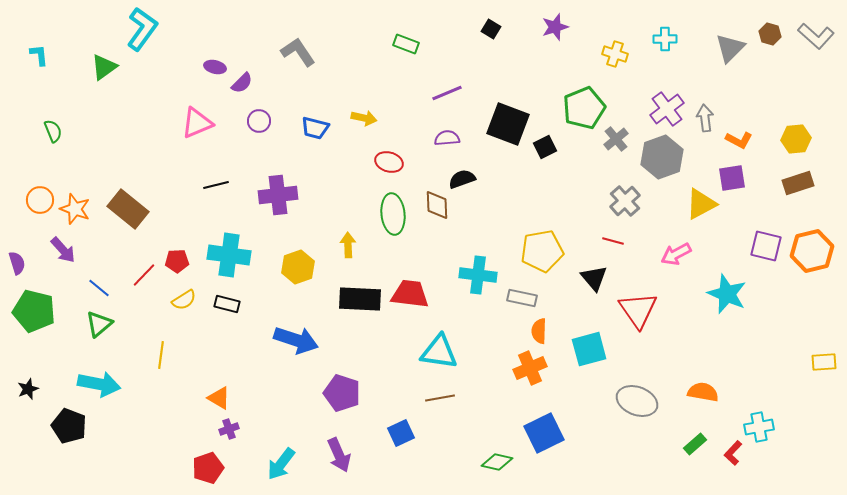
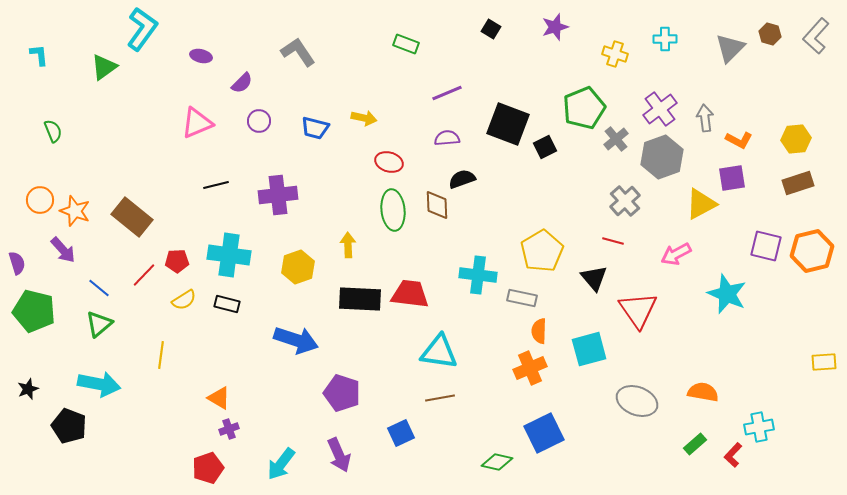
gray L-shape at (816, 36): rotated 90 degrees clockwise
purple ellipse at (215, 67): moved 14 px left, 11 px up
purple cross at (667, 109): moved 7 px left
orange star at (75, 209): moved 2 px down
brown rectangle at (128, 209): moved 4 px right, 8 px down
green ellipse at (393, 214): moved 4 px up
yellow pentagon at (542, 251): rotated 21 degrees counterclockwise
red L-shape at (733, 453): moved 2 px down
